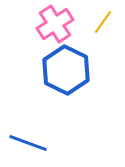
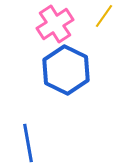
yellow line: moved 1 px right, 6 px up
blue line: rotated 60 degrees clockwise
